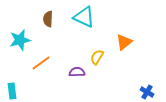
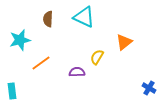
blue cross: moved 2 px right, 4 px up
